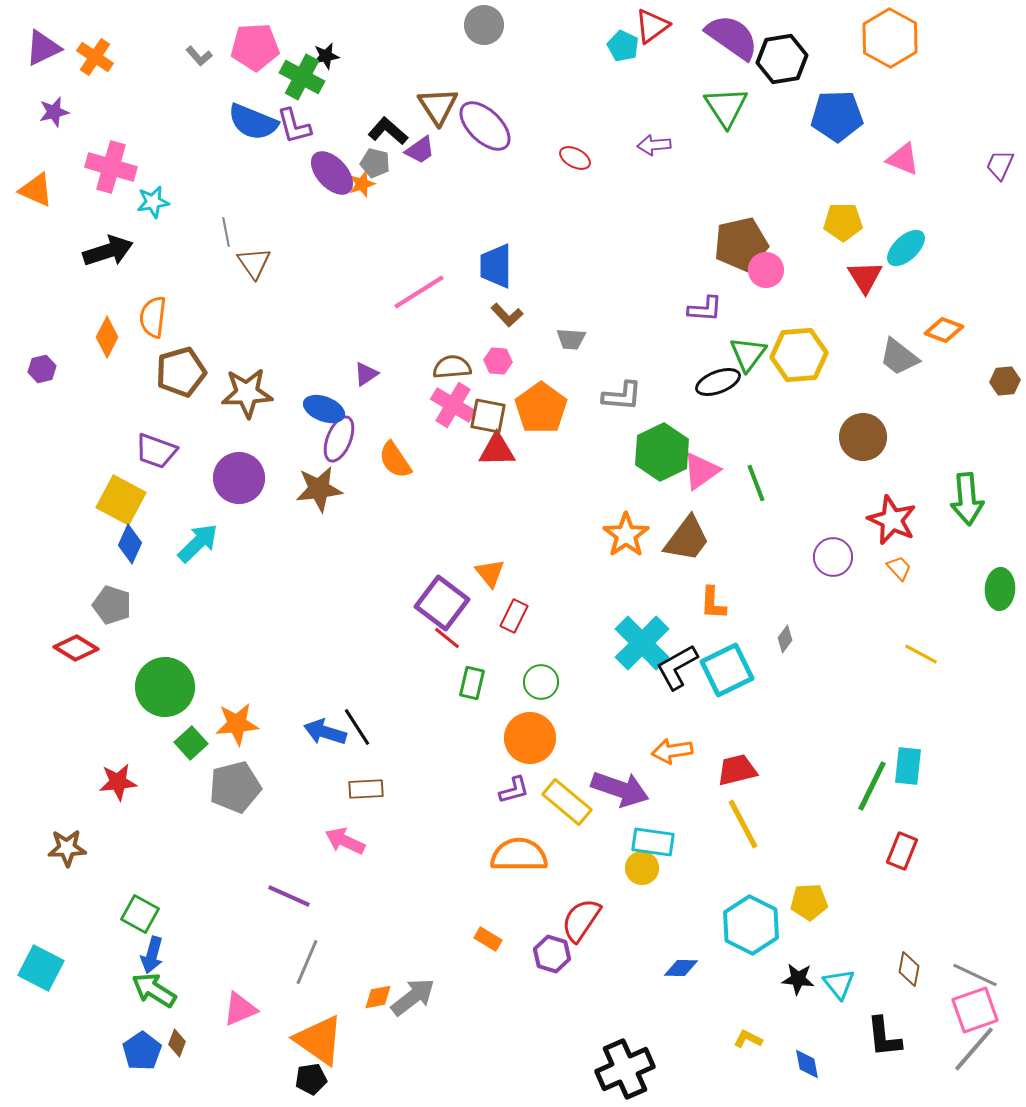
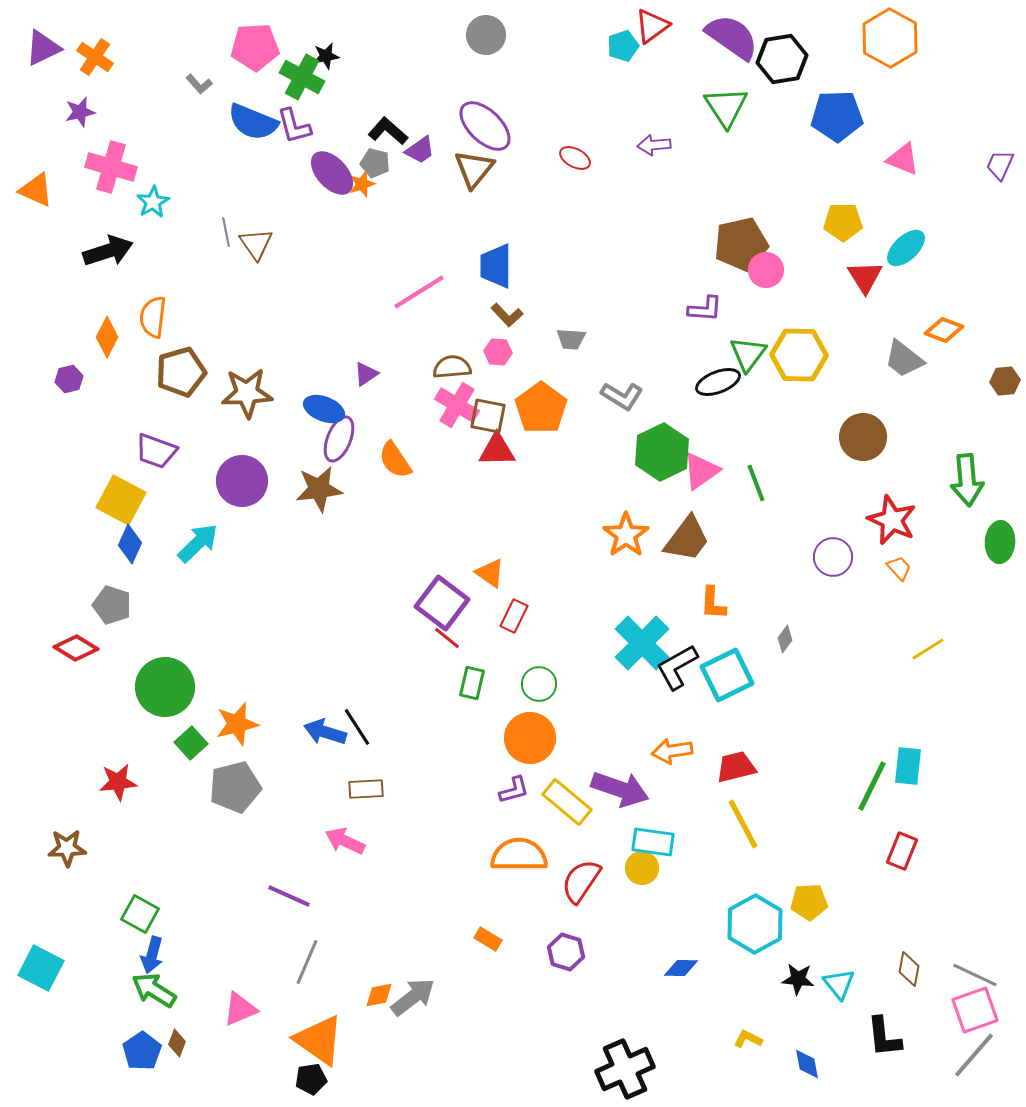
gray circle at (484, 25): moved 2 px right, 10 px down
cyan pentagon at (623, 46): rotated 28 degrees clockwise
gray L-shape at (199, 56): moved 28 px down
brown triangle at (438, 106): moved 36 px right, 63 px down; rotated 12 degrees clockwise
purple star at (54, 112): moved 26 px right
cyan star at (153, 202): rotated 20 degrees counterclockwise
brown triangle at (254, 263): moved 2 px right, 19 px up
yellow hexagon at (799, 355): rotated 6 degrees clockwise
gray trapezoid at (899, 357): moved 5 px right, 2 px down
pink hexagon at (498, 361): moved 9 px up
purple hexagon at (42, 369): moved 27 px right, 10 px down
gray L-shape at (622, 396): rotated 27 degrees clockwise
pink cross at (453, 405): moved 4 px right
purple circle at (239, 478): moved 3 px right, 3 px down
green arrow at (967, 499): moved 19 px up
orange triangle at (490, 573): rotated 16 degrees counterclockwise
green ellipse at (1000, 589): moved 47 px up
yellow line at (921, 654): moved 7 px right, 5 px up; rotated 60 degrees counterclockwise
cyan square at (727, 670): moved 5 px down
green circle at (541, 682): moved 2 px left, 2 px down
orange star at (237, 724): rotated 9 degrees counterclockwise
red trapezoid at (737, 770): moved 1 px left, 3 px up
red semicircle at (581, 920): moved 39 px up
cyan hexagon at (751, 925): moved 4 px right, 1 px up; rotated 4 degrees clockwise
purple hexagon at (552, 954): moved 14 px right, 2 px up
orange diamond at (378, 997): moved 1 px right, 2 px up
gray line at (974, 1049): moved 6 px down
